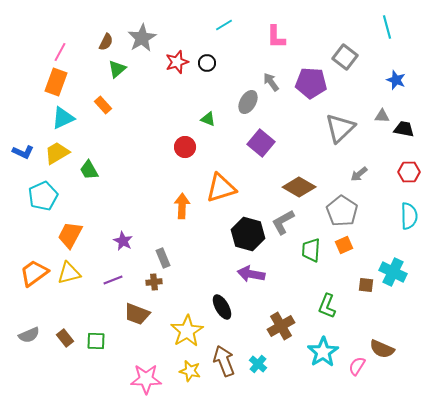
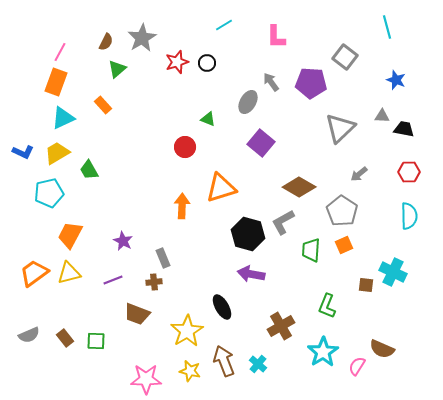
cyan pentagon at (43, 196): moved 6 px right, 3 px up; rotated 12 degrees clockwise
